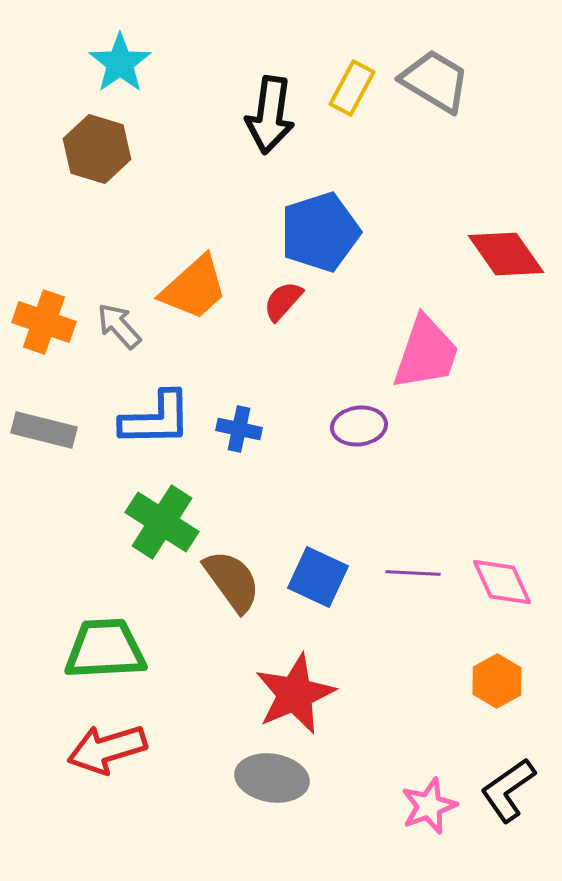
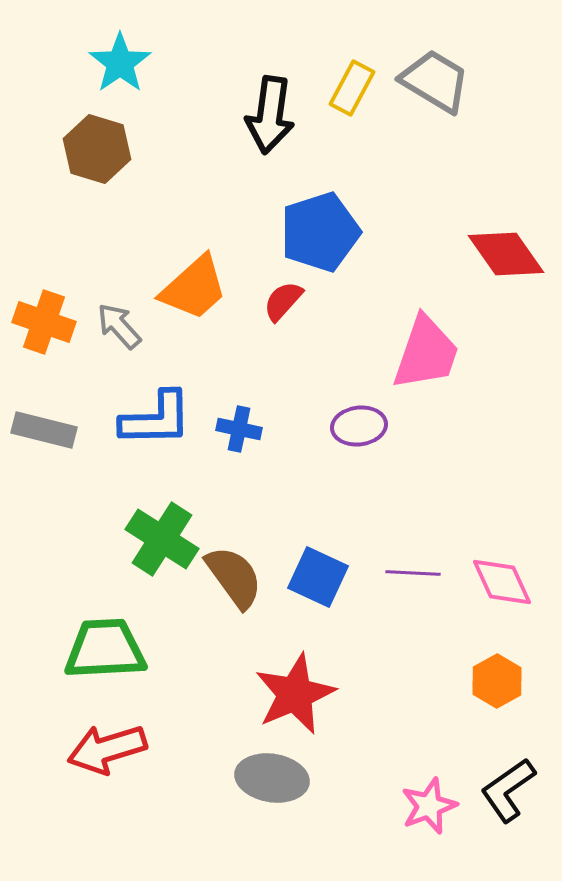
green cross: moved 17 px down
brown semicircle: moved 2 px right, 4 px up
